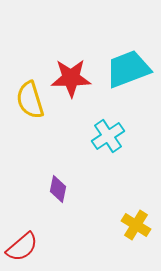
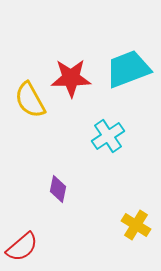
yellow semicircle: rotated 12 degrees counterclockwise
